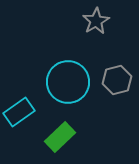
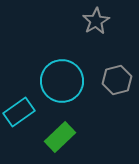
cyan circle: moved 6 px left, 1 px up
